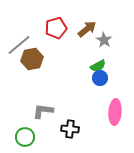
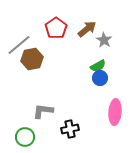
red pentagon: rotated 20 degrees counterclockwise
black cross: rotated 18 degrees counterclockwise
